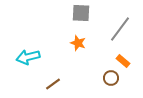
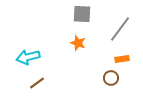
gray square: moved 1 px right, 1 px down
orange rectangle: moved 1 px left, 2 px up; rotated 48 degrees counterclockwise
brown line: moved 16 px left, 1 px up
